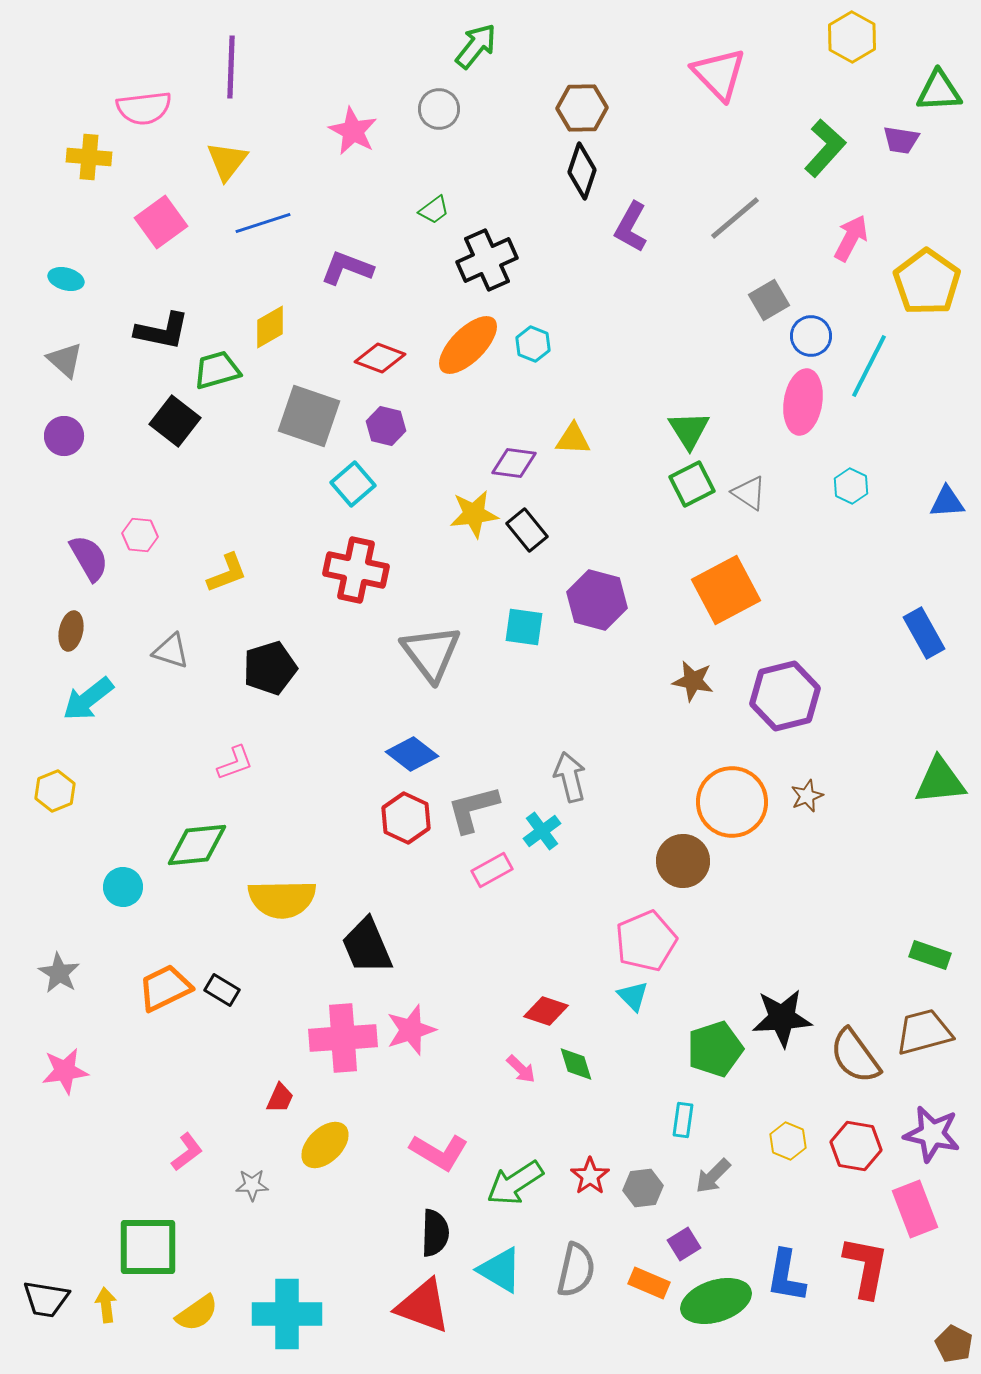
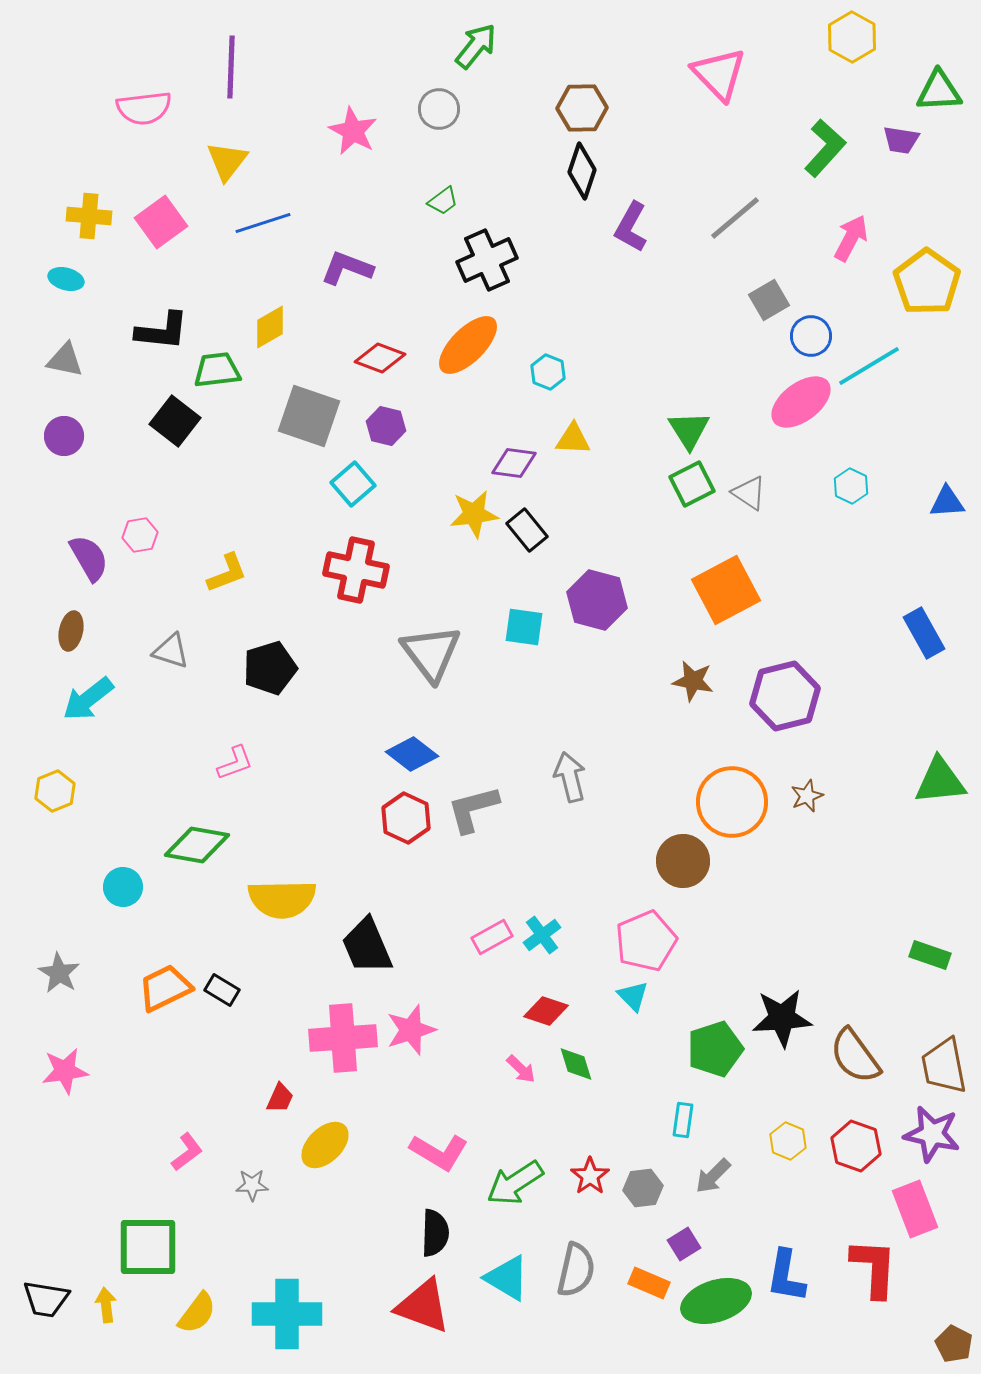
yellow cross at (89, 157): moved 59 px down
green trapezoid at (434, 210): moved 9 px right, 9 px up
black L-shape at (162, 331): rotated 6 degrees counterclockwise
cyan hexagon at (533, 344): moved 15 px right, 28 px down
gray triangle at (65, 360): rotated 30 degrees counterclockwise
cyan line at (869, 366): rotated 32 degrees clockwise
green trapezoid at (217, 370): rotated 9 degrees clockwise
pink ellipse at (803, 402): moved 2 px left; rotated 44 degrees clockwise
pink hexagon at (140, 535): rotated 16 degrees counterclockwise
cyan cross at (542, 831): moved 104 px down
green diamond at (197, 845): rotated 16 degrees clockwise
pink rectangle at (492, 870): moved 67 px down
brown trapezoid at (924, 1032): moved 20 px right, 34 px down; rotated 86 degrees counterclockwise
red hexagon at (856, 1146): rotated 9 degrees clockwise
red L-shape at (866, 1267): moved 8 px right, 1 px down; rotated 8 degrees counterclockwise
cyan triangle at (500, 1270): moved 7 px right, 8 px down
yellow semicircle at (197, 1313): rotated 18 degrees counterclockwise
